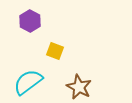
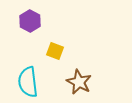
cyan semicircle: rotated 60 degrees counterclockwise
brown star: moved 5 px up
